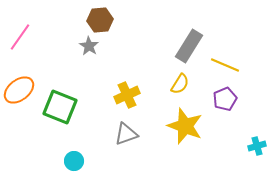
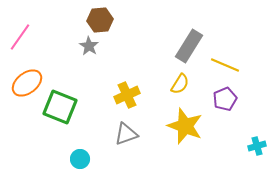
orange ellipse: moved 8 px right, 7 px up
cyan circle: moved 6 px right, 2 px up
